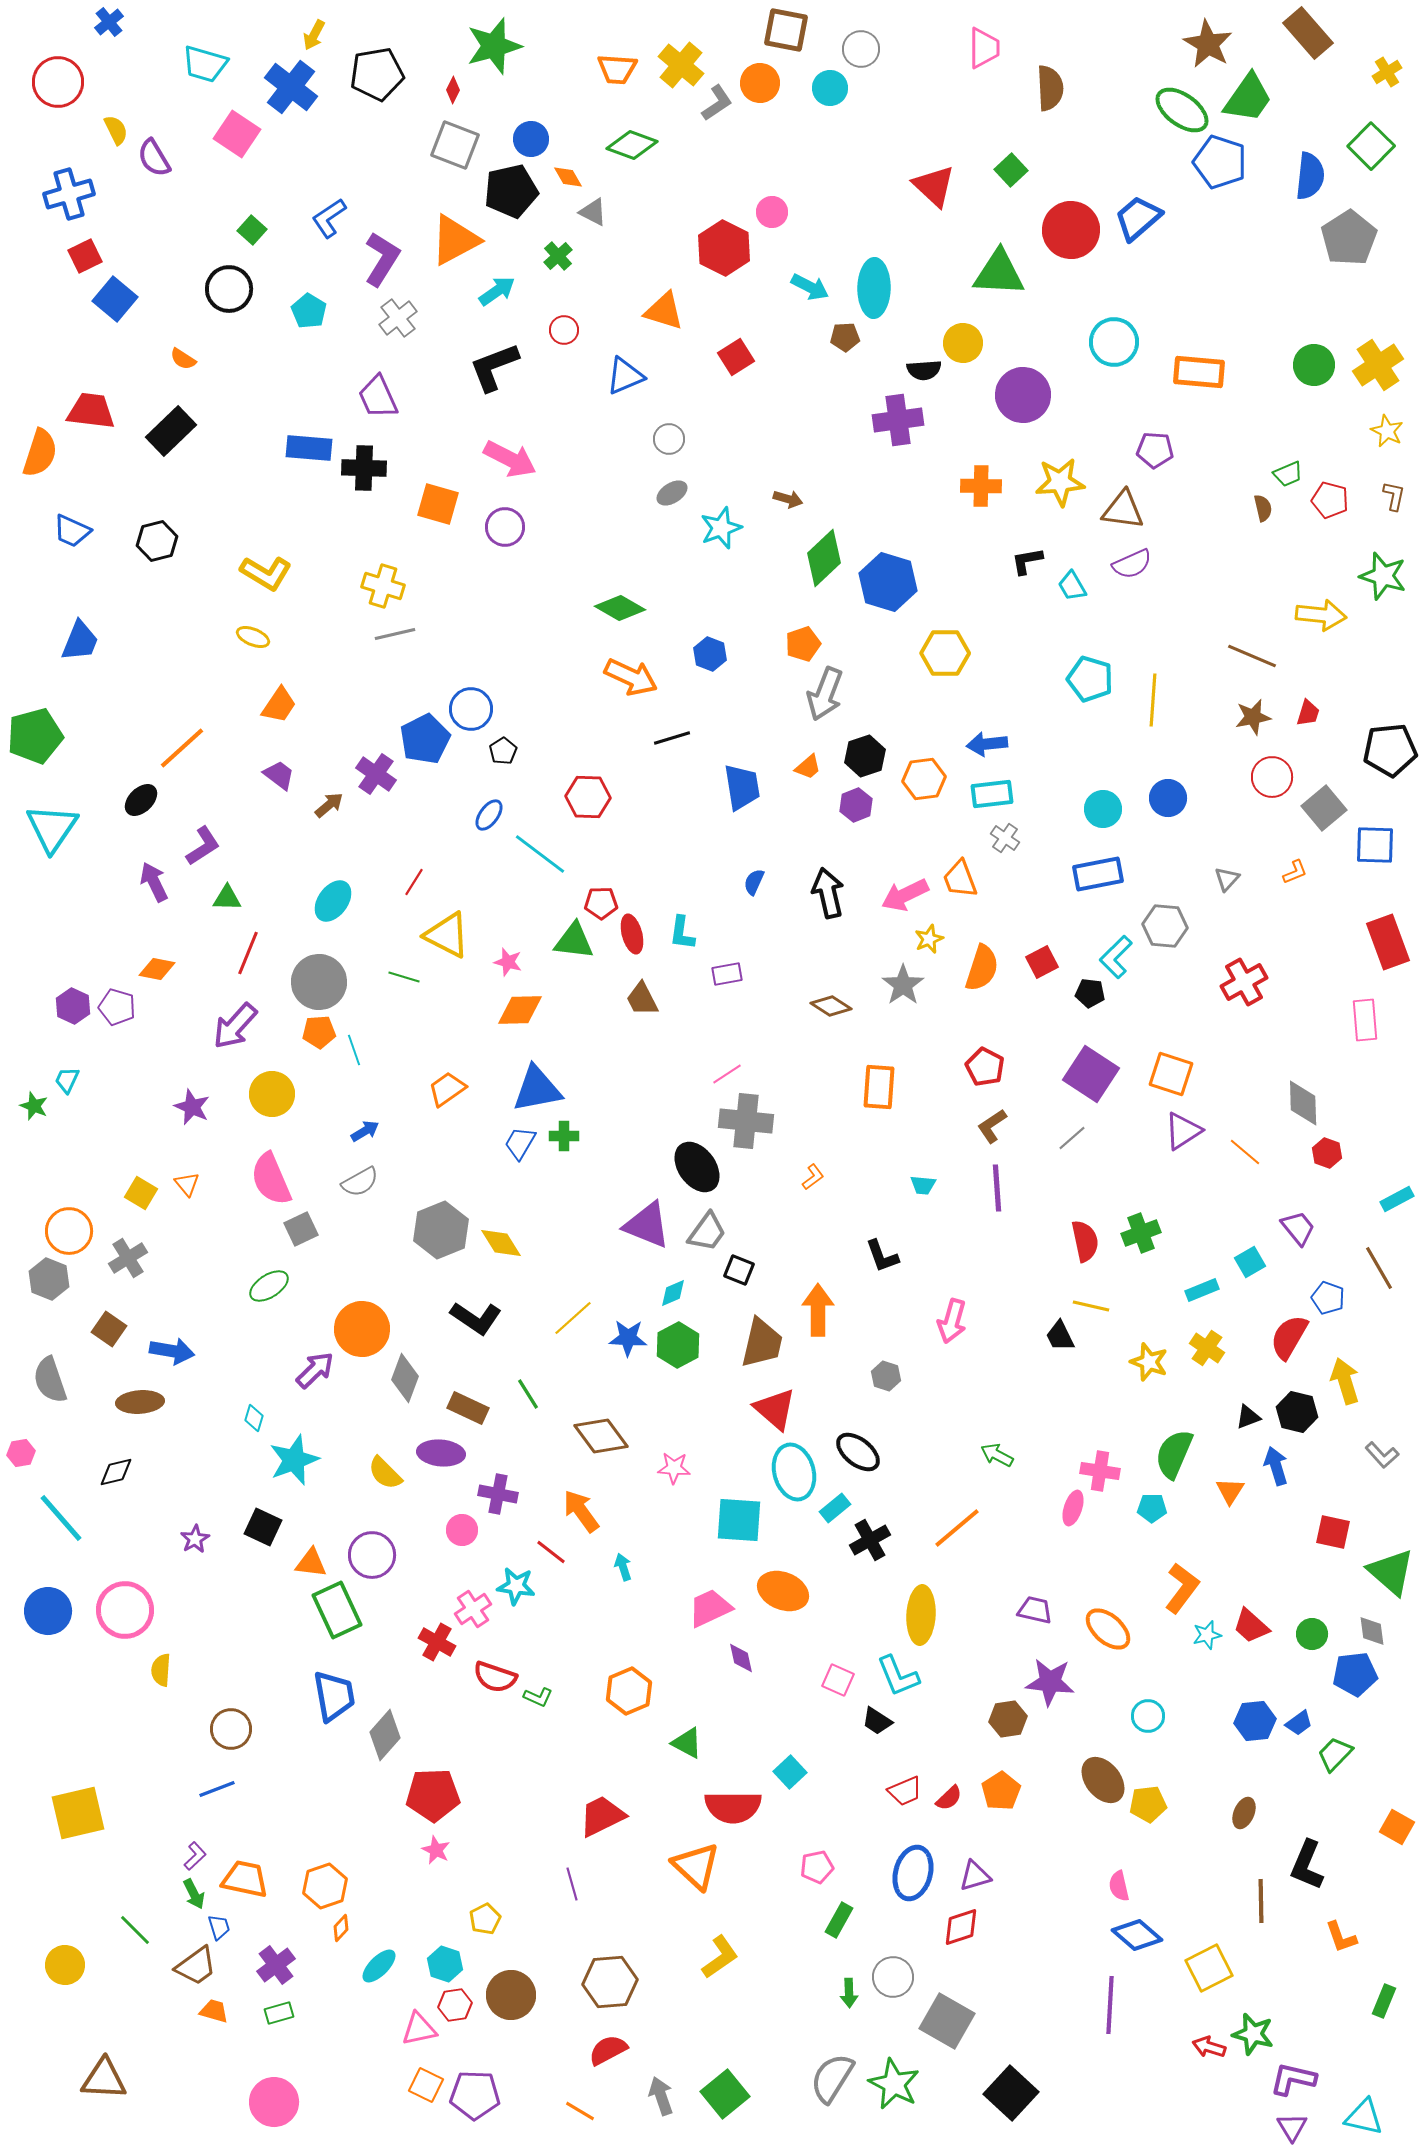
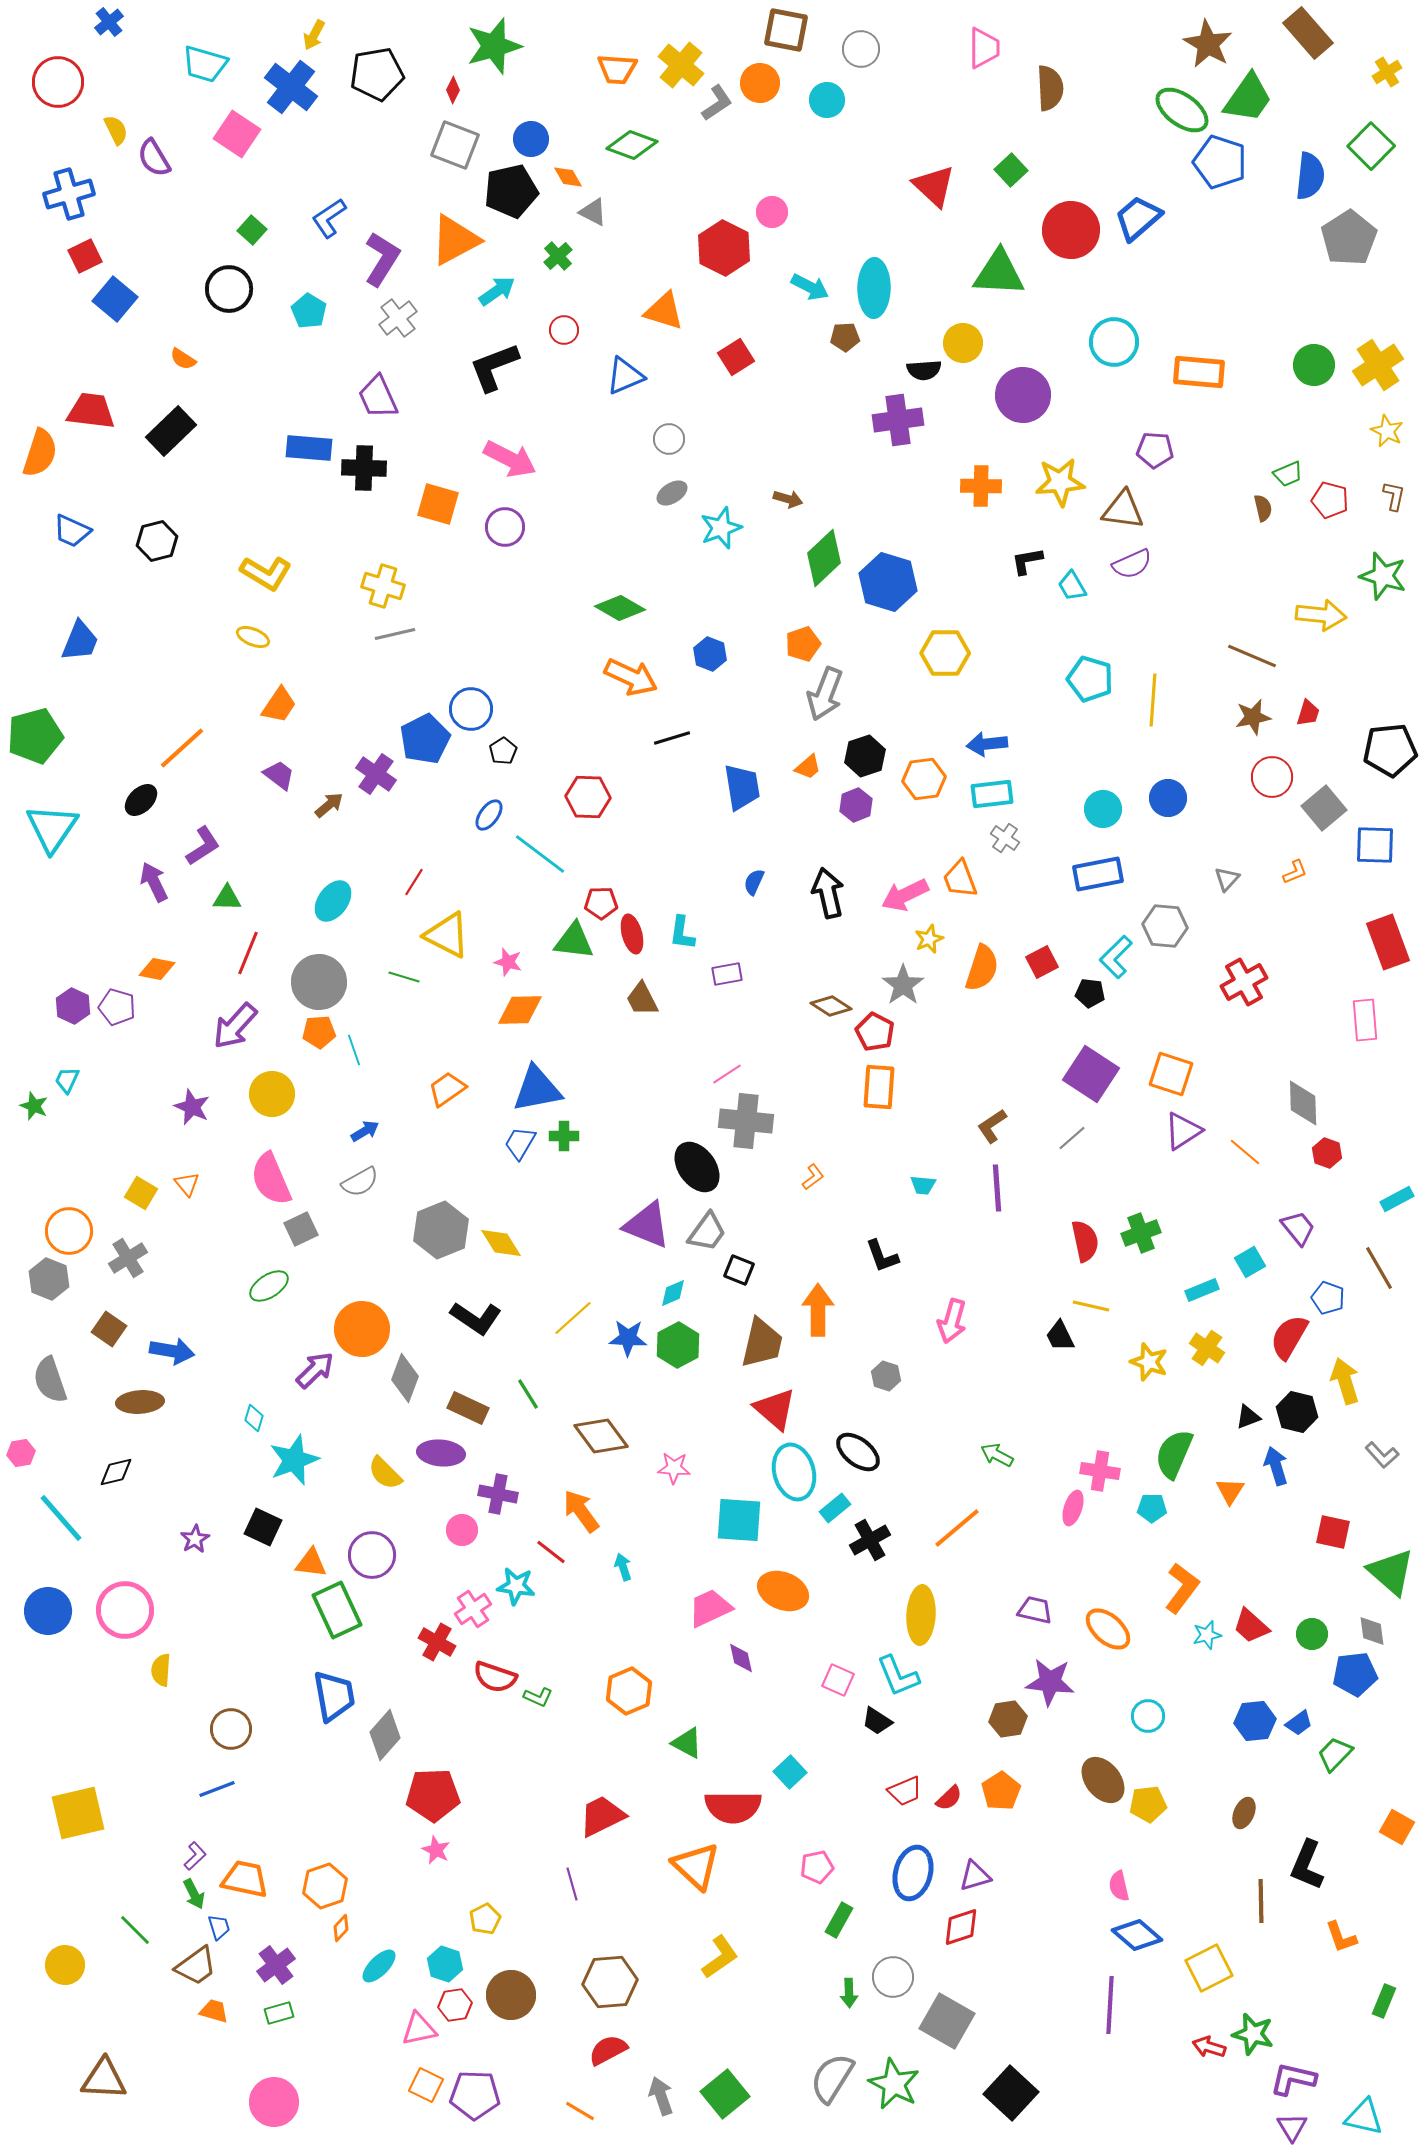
cyan circle at (830, 88): moved 3 px left, 12 px down
red pentagon at (985, 1067): moved 110 px left, 35 px up
